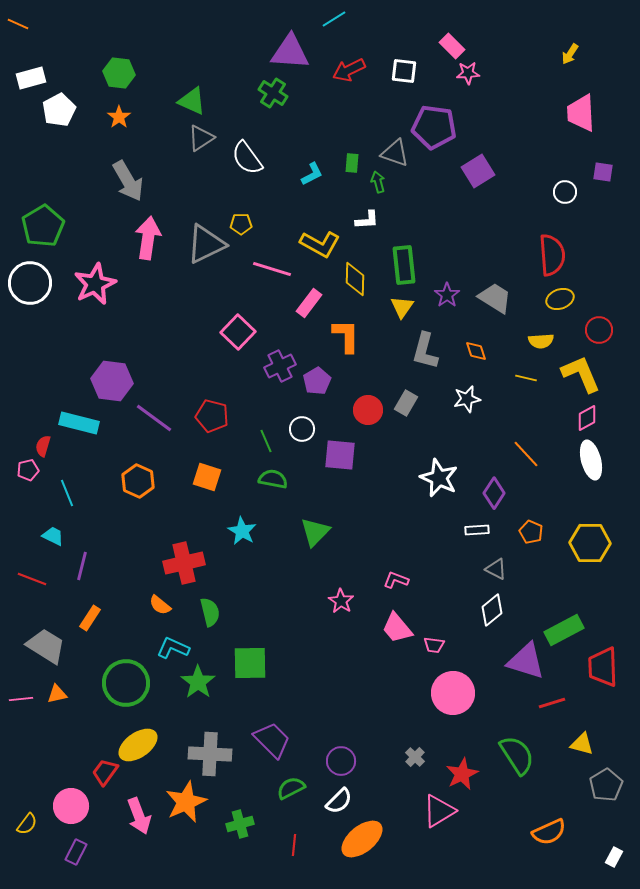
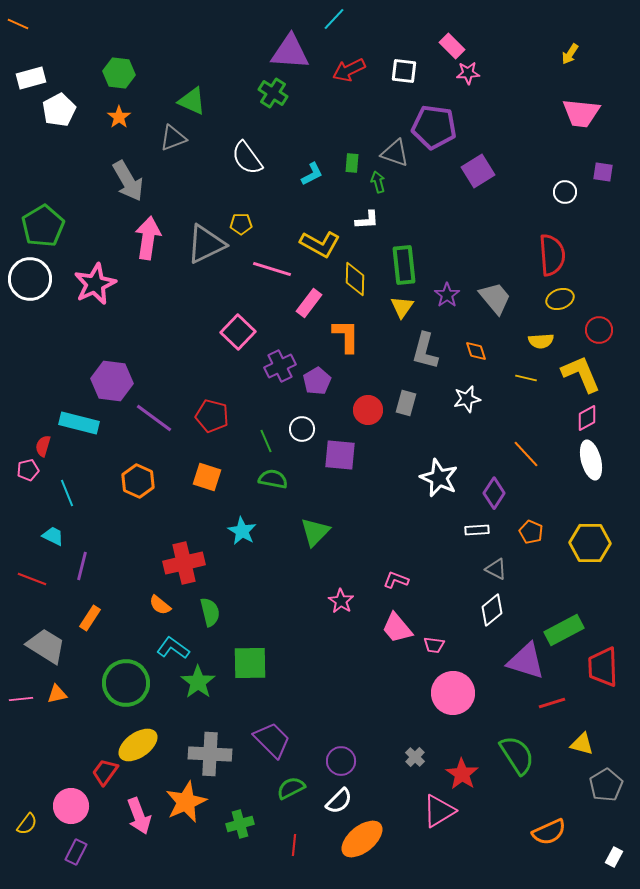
cyan line at (334, 19): rotated 15 degrees counterclockwise
pink trapezoid at (581, 113): rotated 81 degrees counterclockwise
gray triangle at (201, 138): moved 28 px left; rotated 12 degrees clockwise
white circle at (30, 283): moved 4 px up
gray trapezoid at (495, 298): rotated 18 degrees clockwise
gray rectangle at (406, 403): rotated 15 degrees counterclockwise
cyan L-shape at (173, 648): rotated 12 degrees clockwise
red star at (462, 774): rotated 12 degrees counterclockwise
